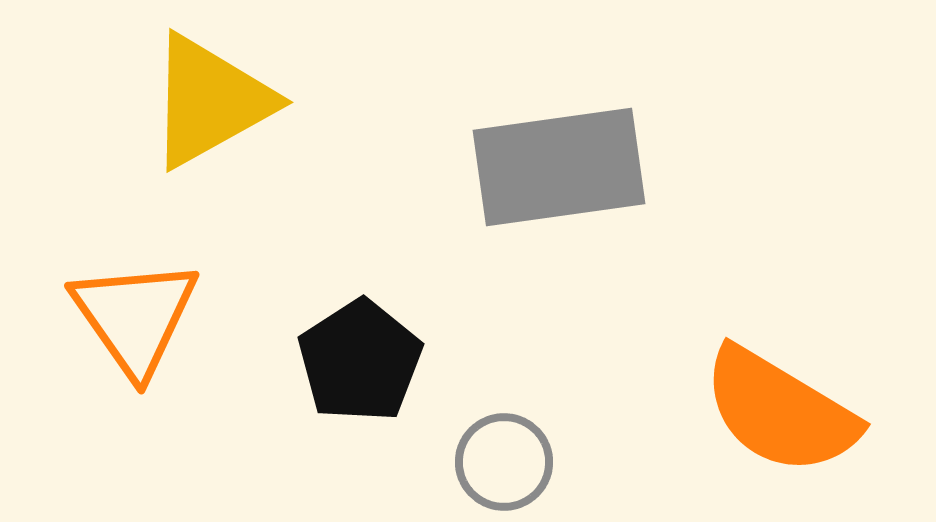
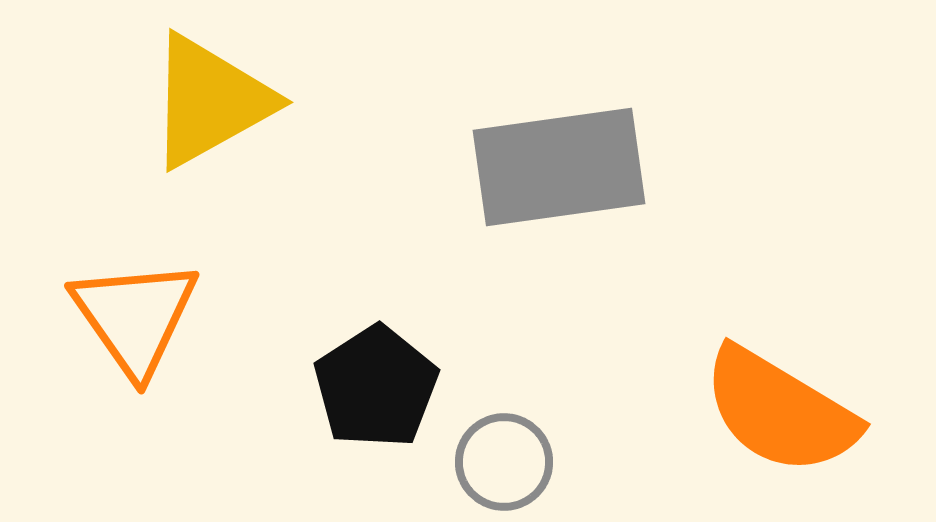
black pentagon: moved 16 px right, 26 px down
